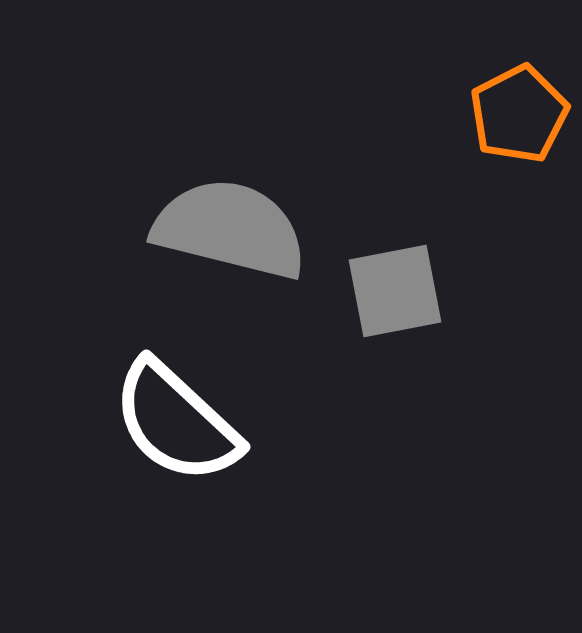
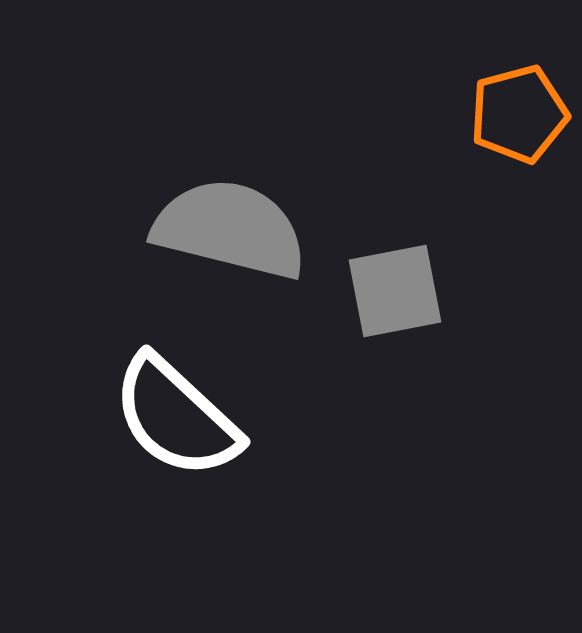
orange pentagon: rotated 12 degrees clockwise
white semicircle: moved 5 px up
